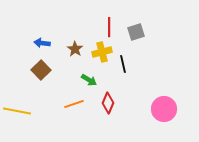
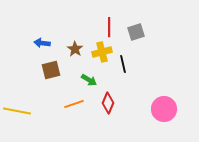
brown square: moved 10 px right; rotated 30 degrees clockwise
